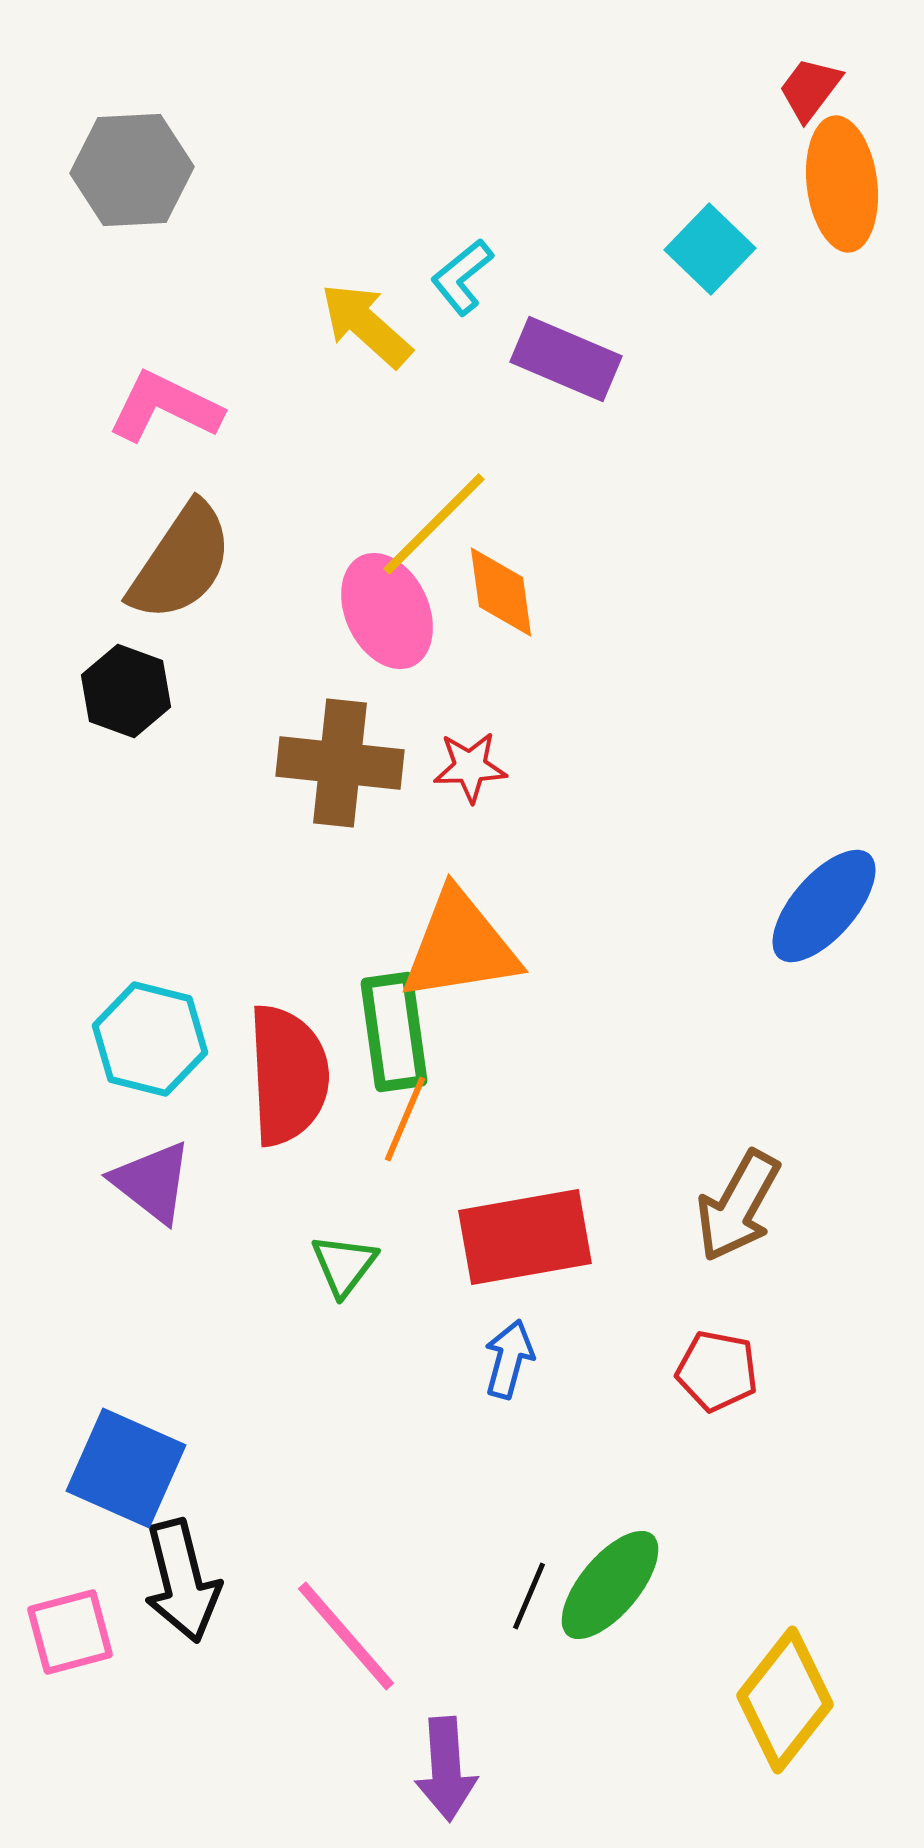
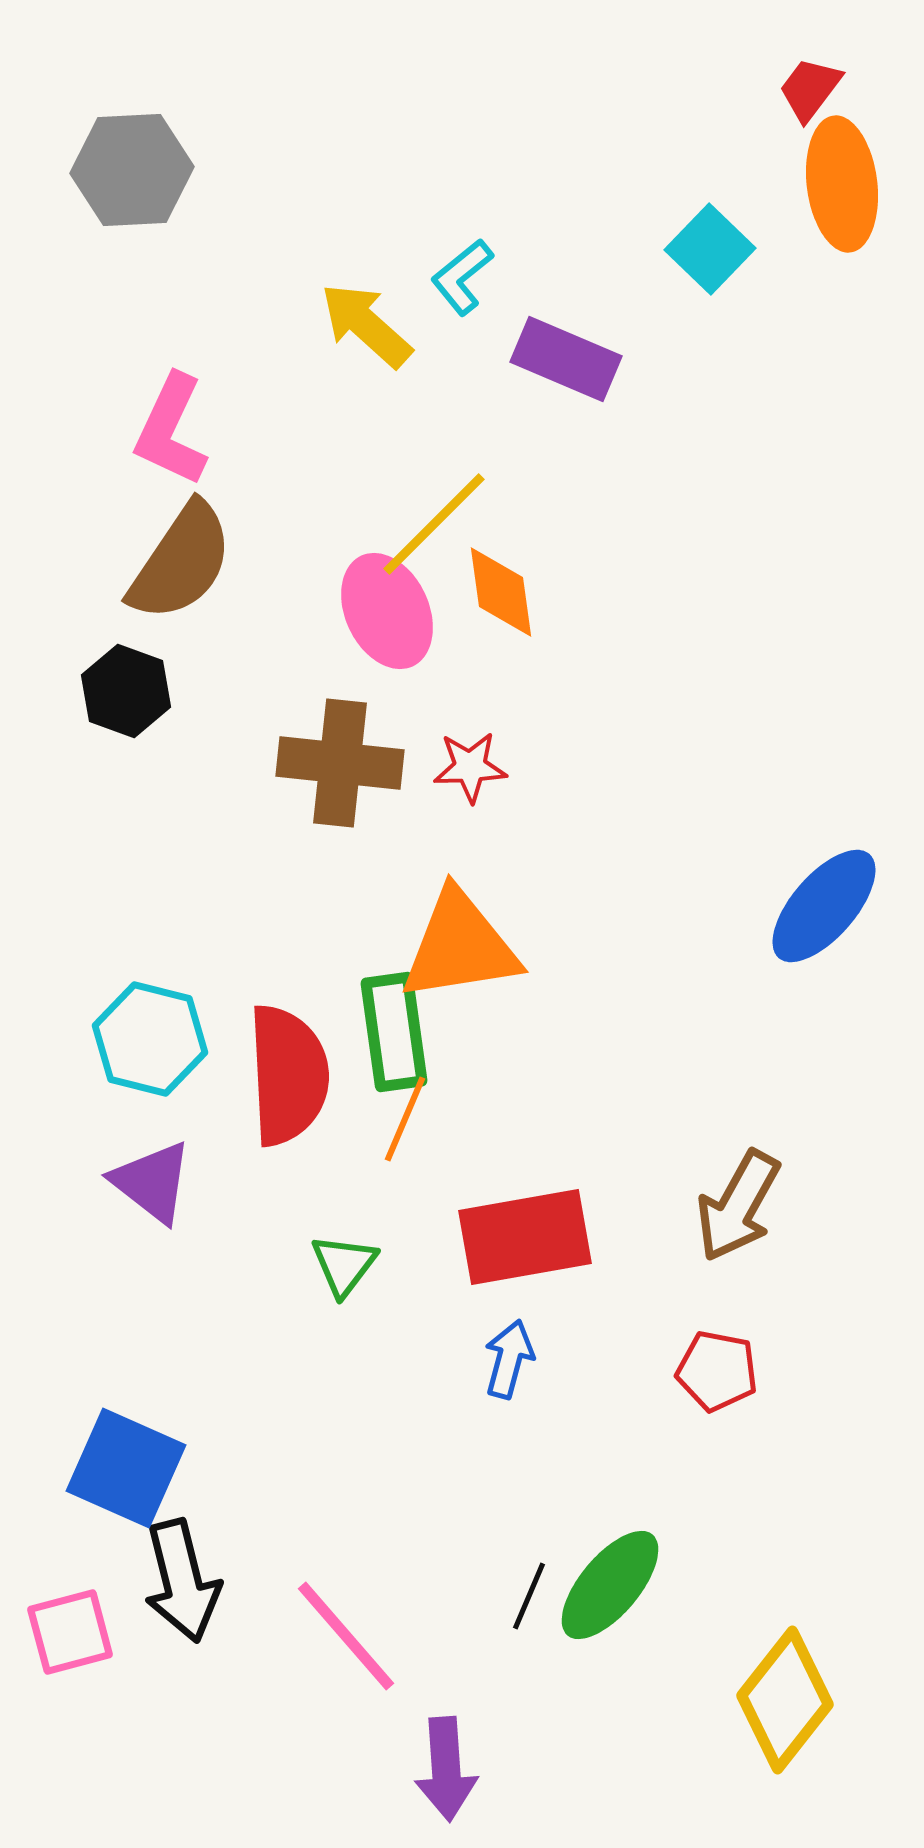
pink L-shape: moved 6 px right, 23 px down; rotated 91 degrees counterclockwise
